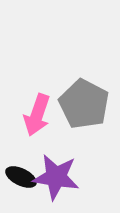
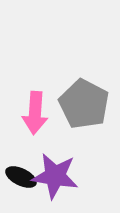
pink arrow: moved 2 px left, 2 px up; rotated 15 degrees counterclockwise
purple star: moved 1 px left, 1 px up
